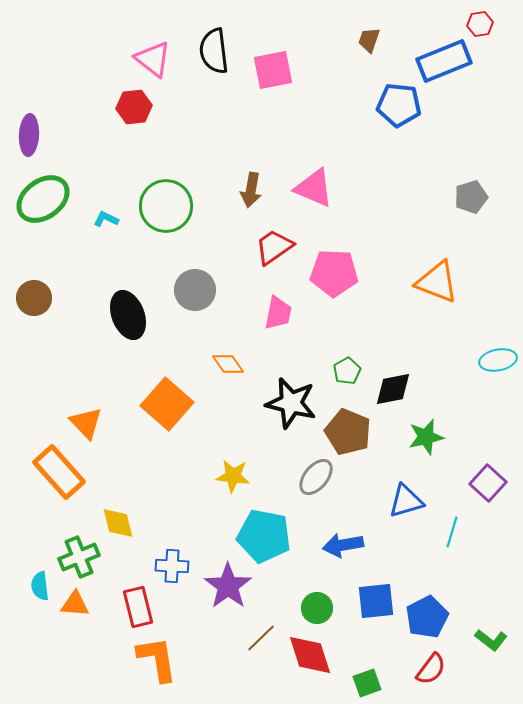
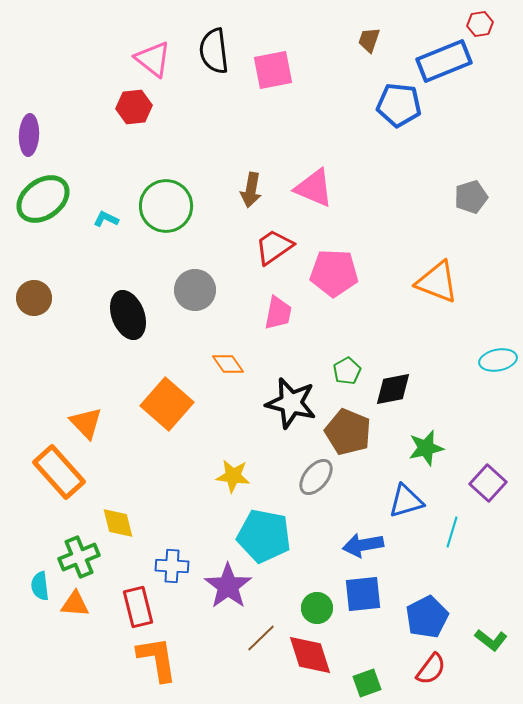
green star at (426, 437): moved 11 px down
blue arrow at (343, 545): moved 20 px right
blue square at (376, 601): moved 13 px left, 7 px up
